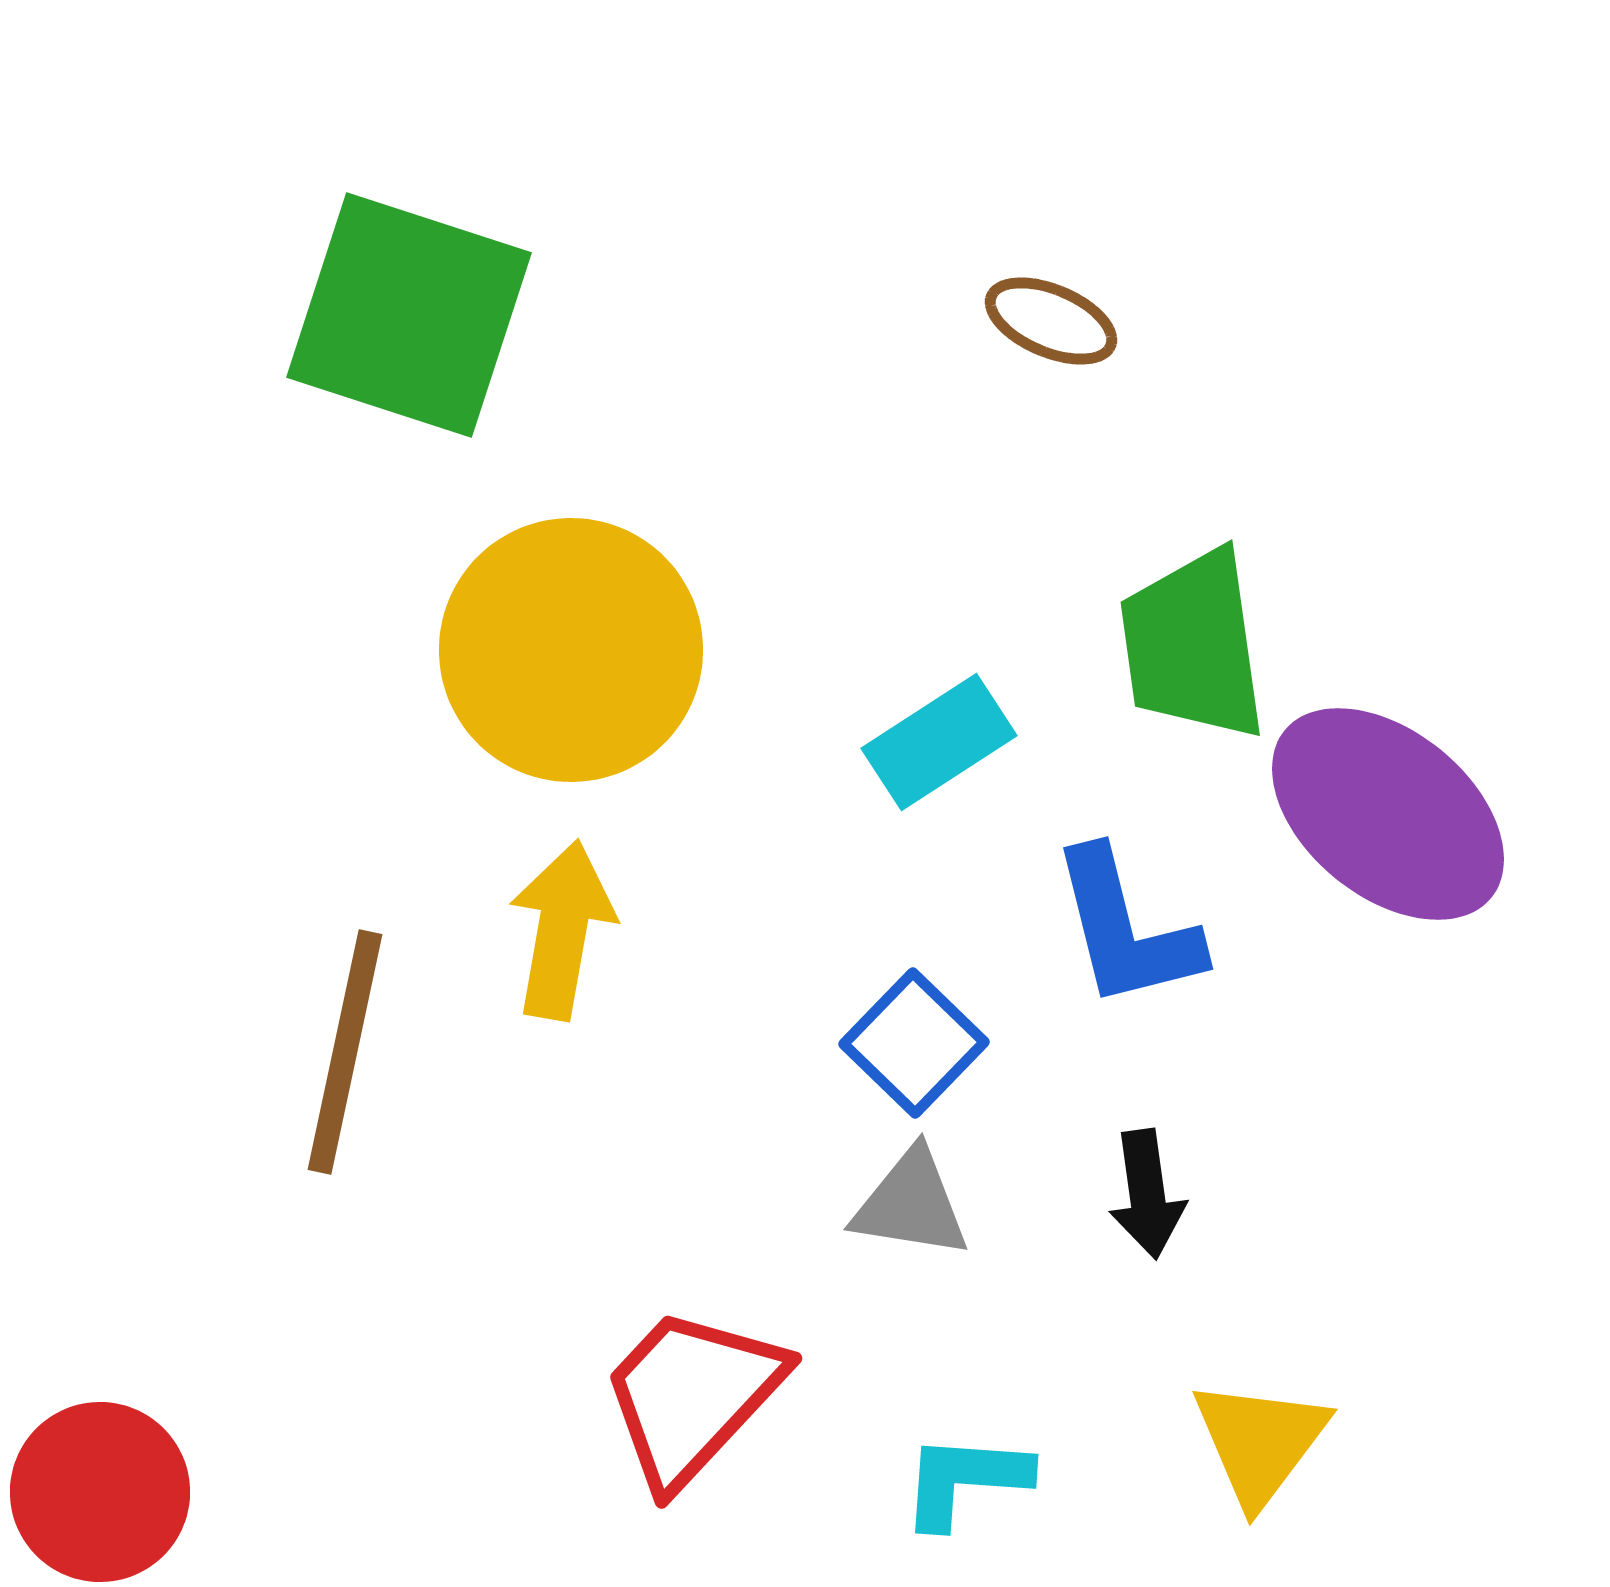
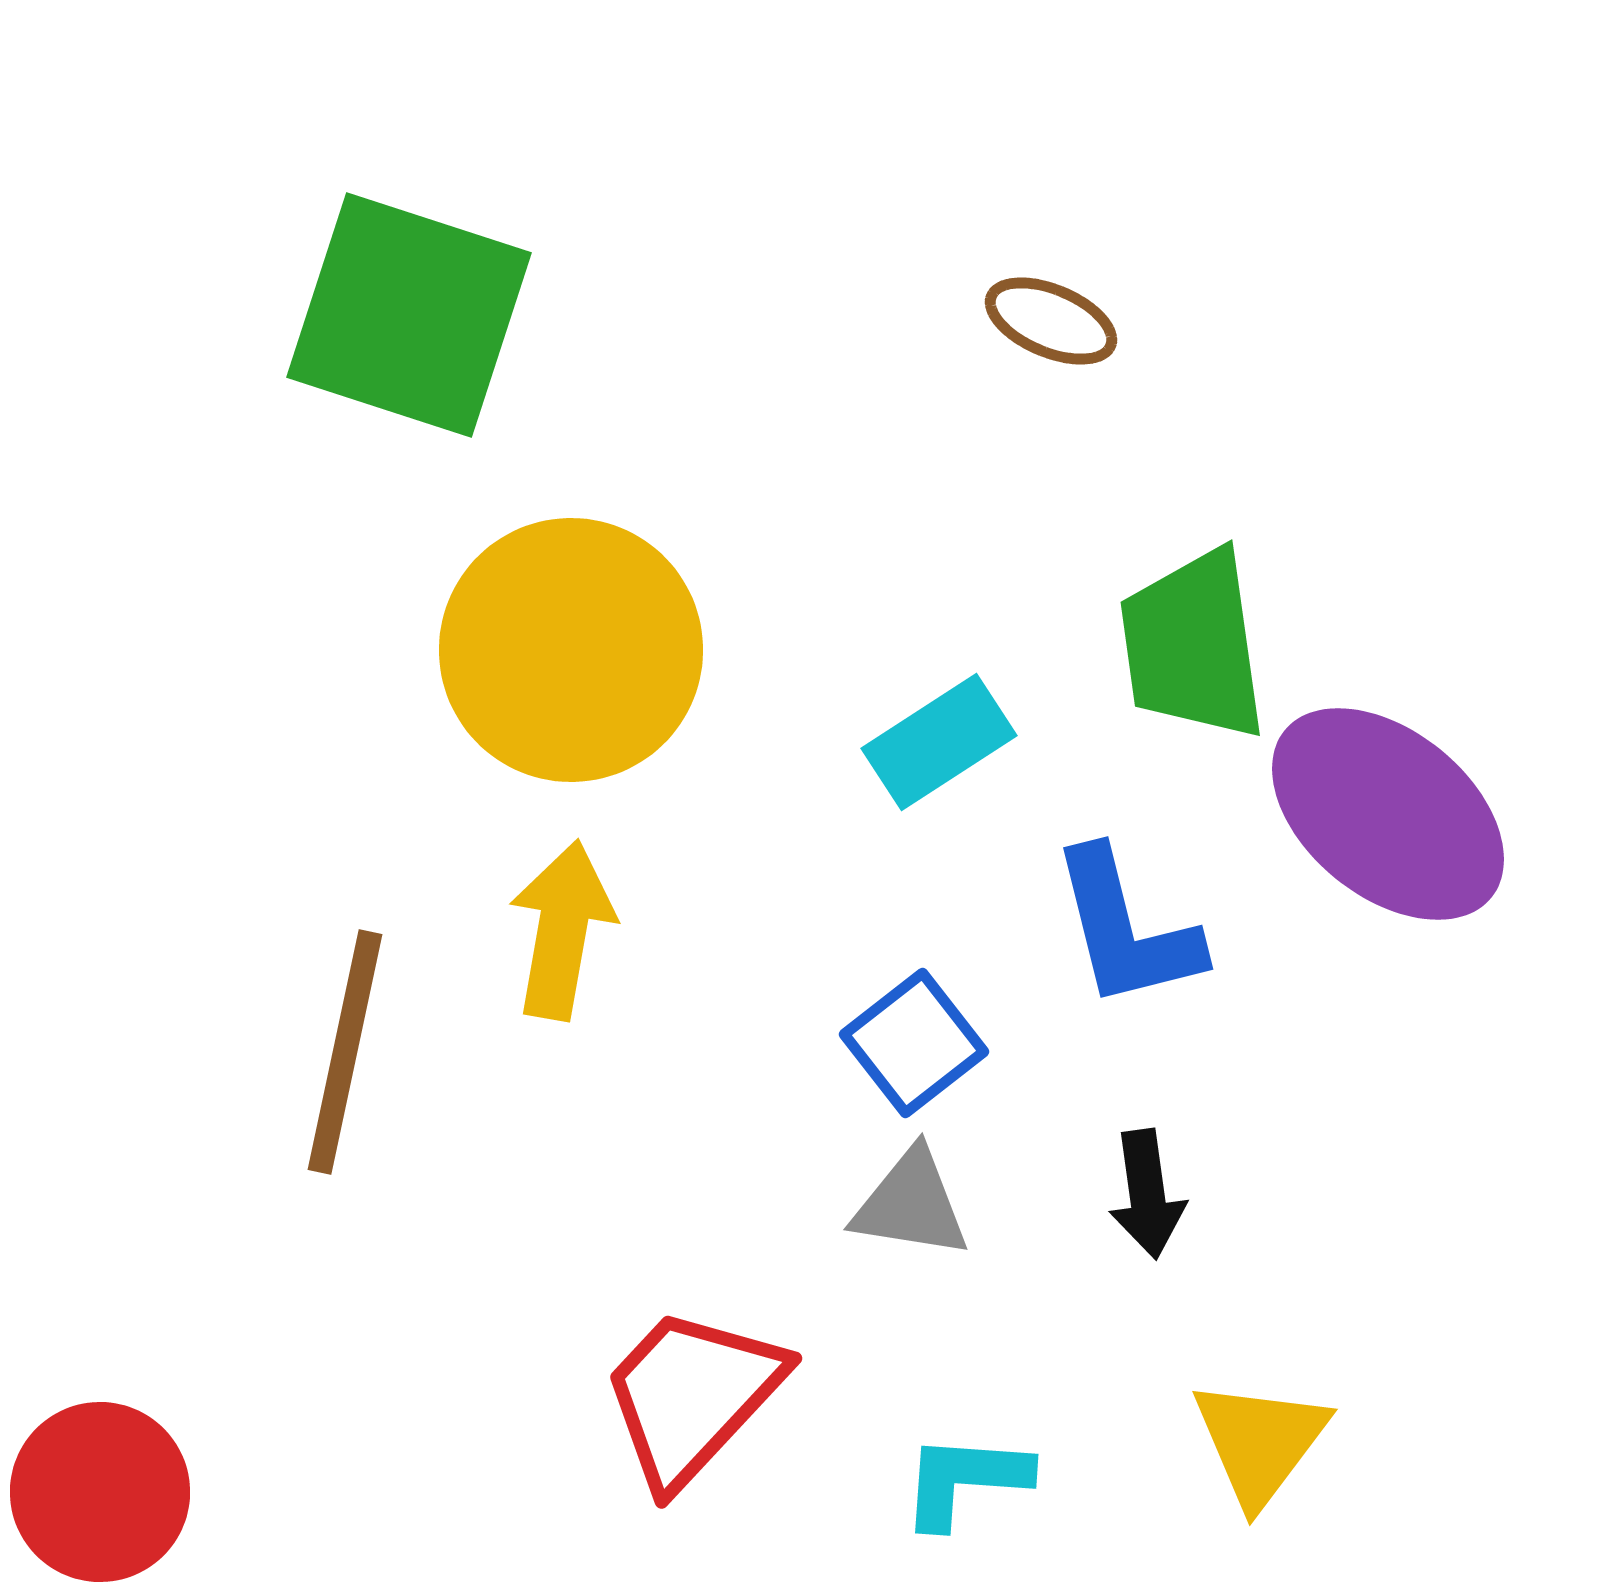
blue square: rotated 8 degrees clockwise
